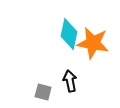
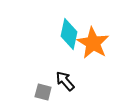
orange star: rotated 20 degrees clockwise
black arrow: moved 5 px left; rotated 30 degrees counterclockwise
